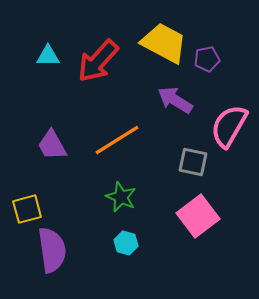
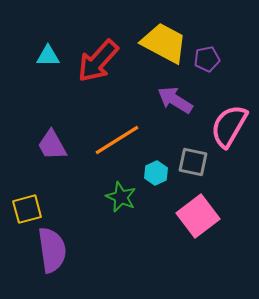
cyan hexagon: moved 30 px right, 70 px up; rotated 20 degrees clockwise
